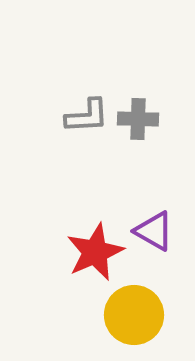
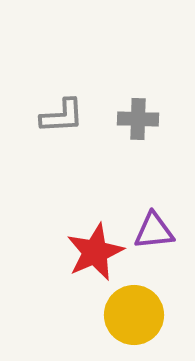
gray L-shape: moved 25 px left
purple triangle: rotated 36 degrees counterclockwise
